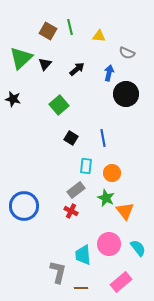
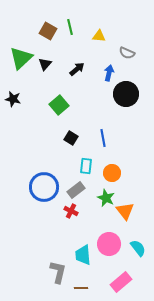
blue circle: moved 20 px right, 19 px up
